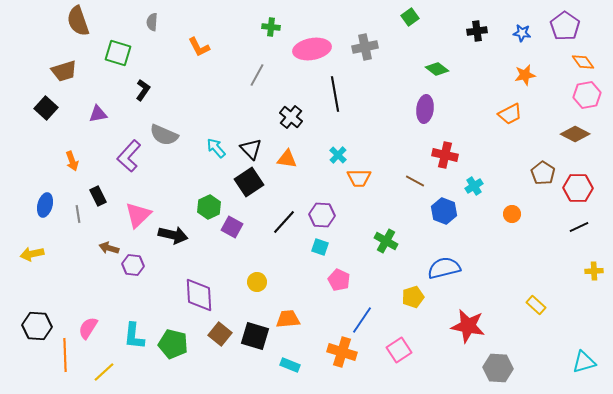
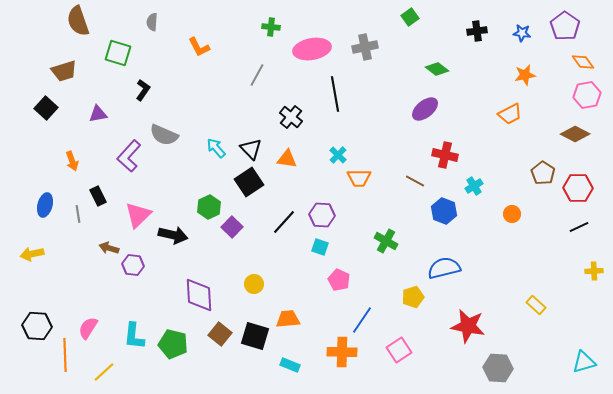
purple ellipse at (425, 109): rotated 44 degrees clockwise
purple square at (232, 227): rotated 15 degrees clockwise
yellow circle at (257, 282): moved 3 px left, 2 px down
orange cross at (342, 352): rotated 16 degrees counterclockwise
